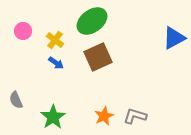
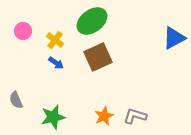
green star: rotated 20 degrees clockwise
